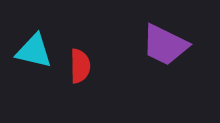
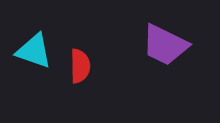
cyan triangle: rotated 6 degrees clockwise
